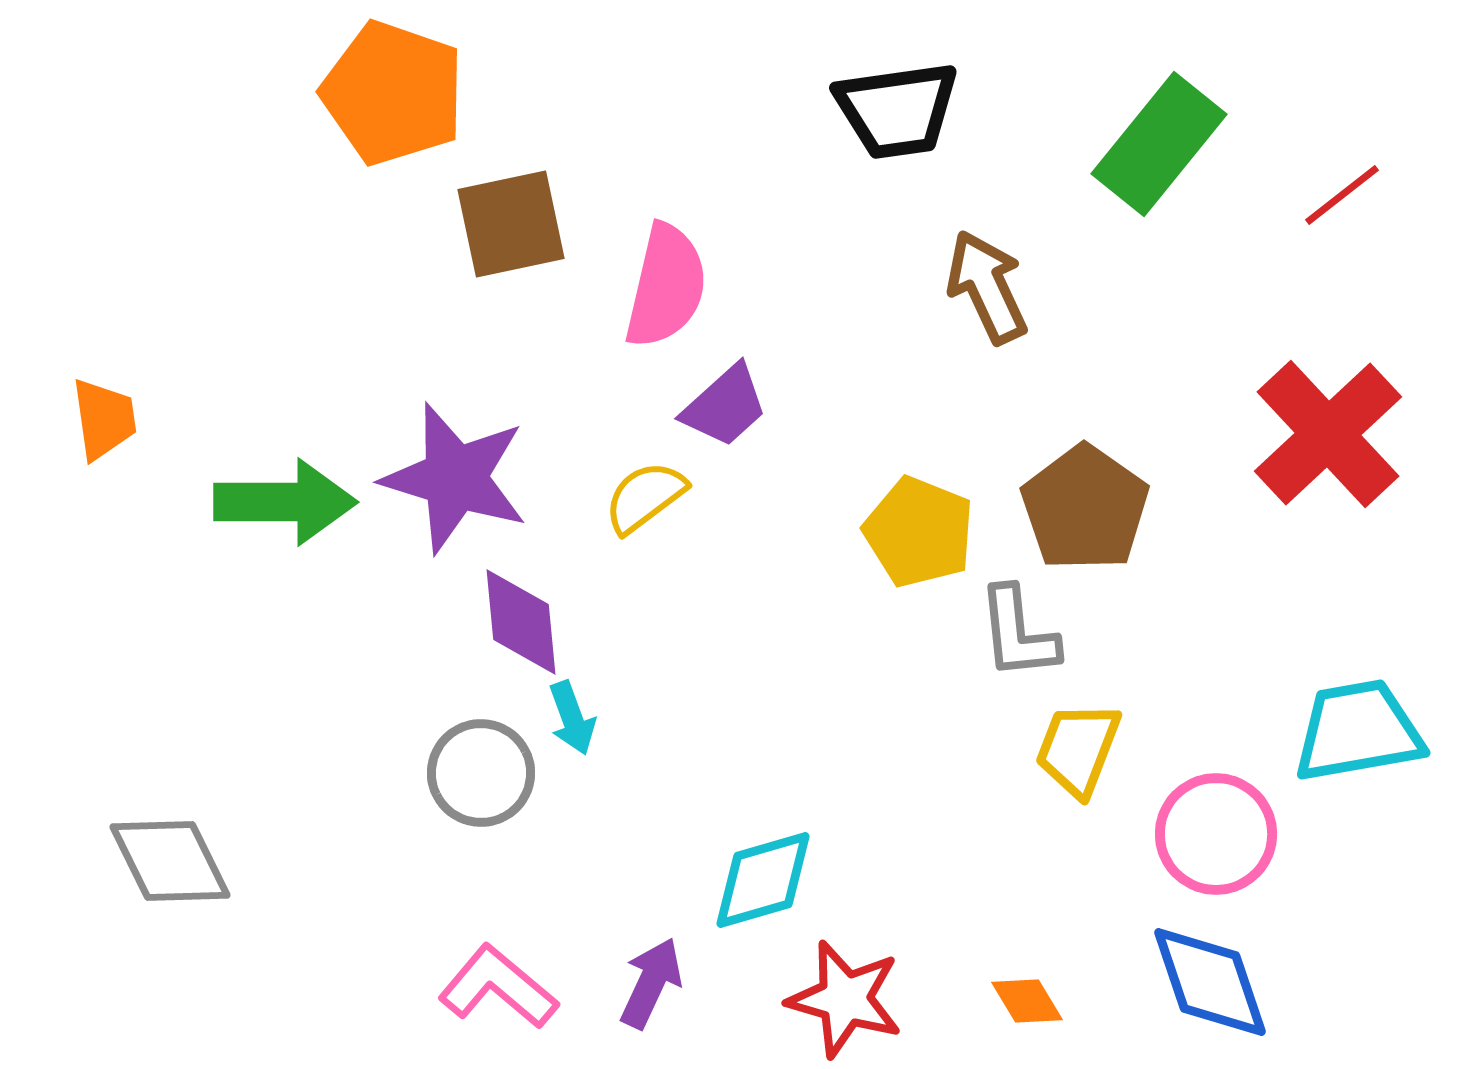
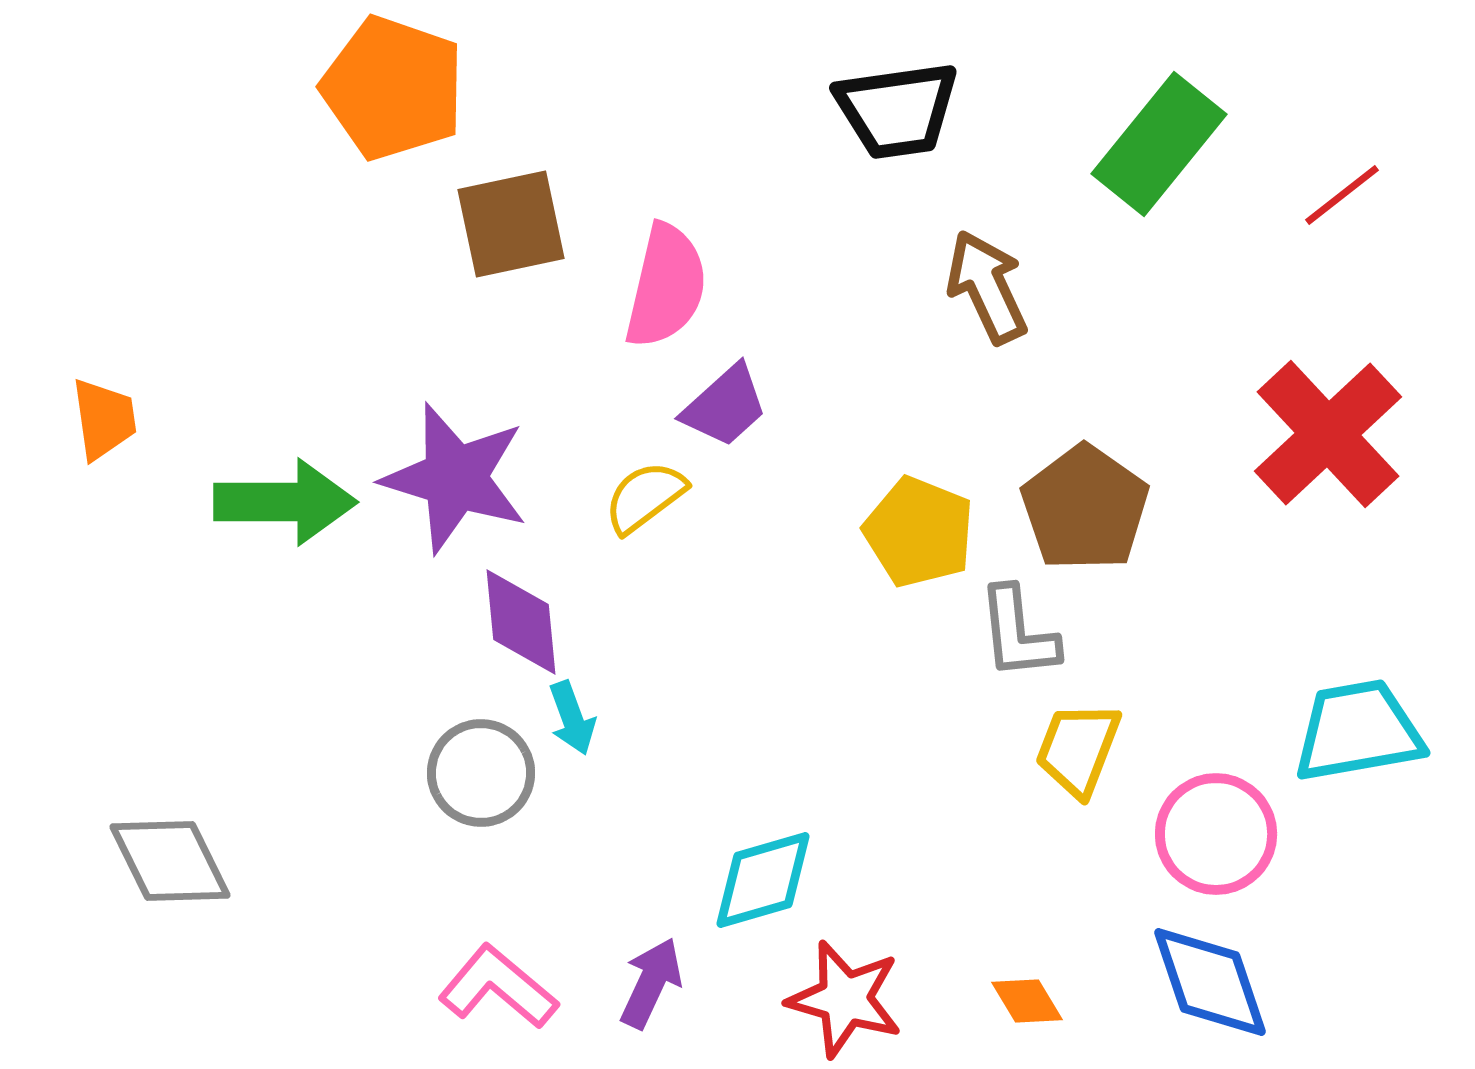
orange pentagon: moved 5 px up
